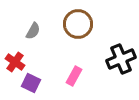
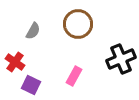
purple square: moved 2 px down
